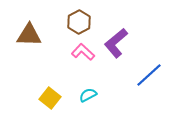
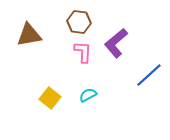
brown hexagon: rotated 25 degrees counterclockwise
brown triangle: rotated 12 degrees counterclockwise
pink L-shape: rotated 50 degrees clockwise
